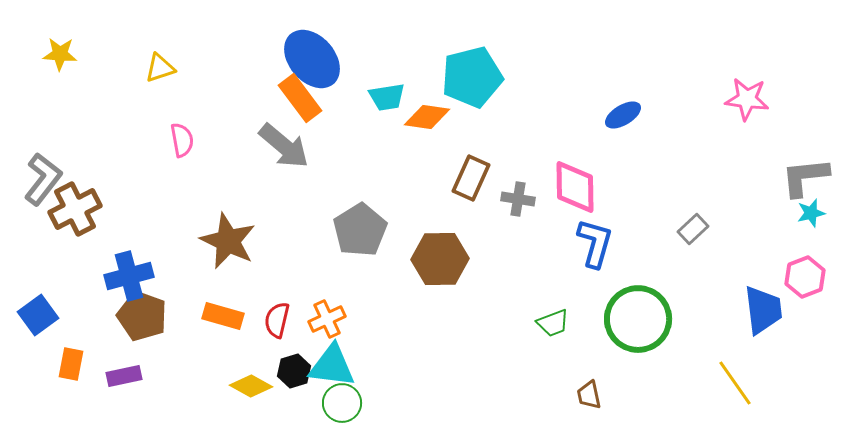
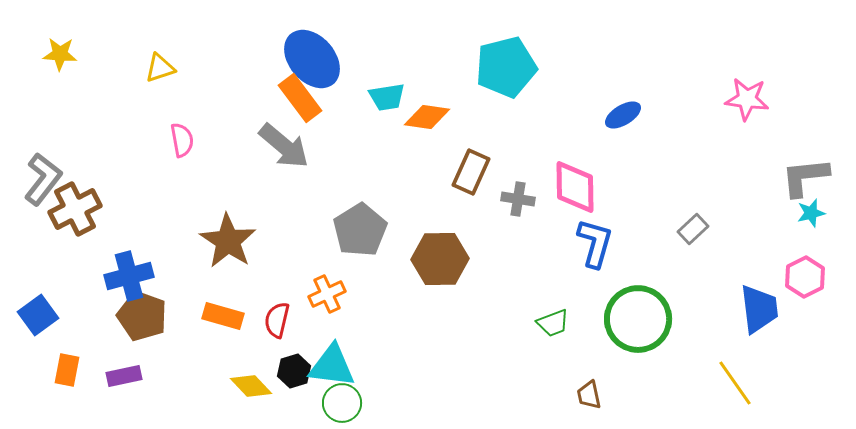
cyan pentagon at (472, 77): moved 34 px right, 10 px up
brown rectangle at (471, 178): moved 6 px up
brown star at (228, 241): rotated 8 degrees clockwise
pink hexagon at (805, 277): rotated 6 degrees counterclockwise
blue trapezoid at (763, 310): moved 4 px left, 1 px up
orange cross at (327, 319): moved 25 px up
orange rectangle at (71, 364): moved 4 px left, 6 px down
yellow diamond at (251, 386): rotated 18 degrees clockwise
